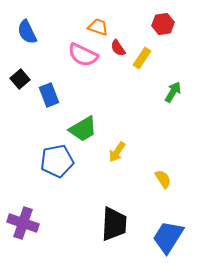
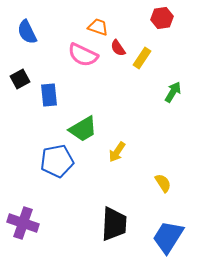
red hexagon: moved 1 px left, 6 px up
black square: rotated 12 degrees clockwise
blue rectangle: rotated 15 degrees clockwise
yellow semicircle: moved 4 px down
